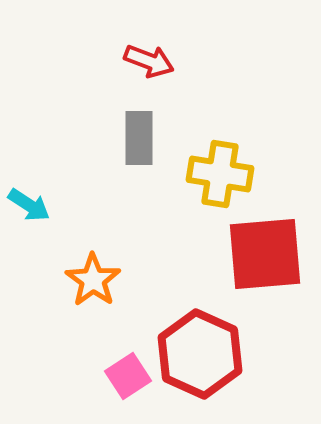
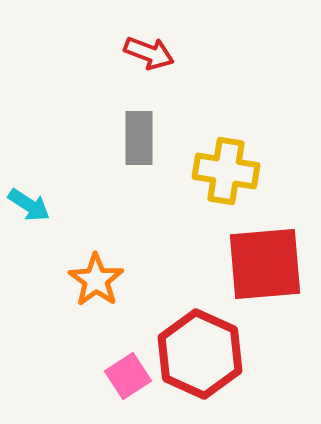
red arrow: moved 8 px up
yellow cross: moved 6 px right, 3 px up
red square: moved 10 px down
orange star: moved 3 px right
